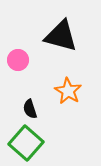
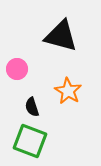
pink circle: moved 1 px left, 9 px down
black semicircle: moved 2 px right, 2 px up
green square: moved 4 px right, 2 px up; rotated 20 degrees counterclockwise
